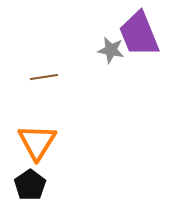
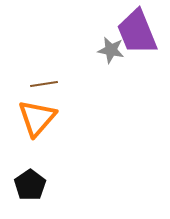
purple trapezoid: moved 2 px left, 2 px up
brown line: moved 7 px down
orange triangle: moved 24 px up; rotated 9 degrees clockwise
